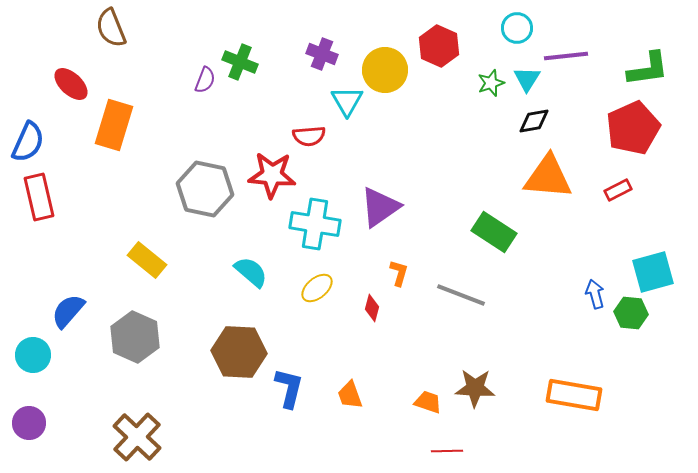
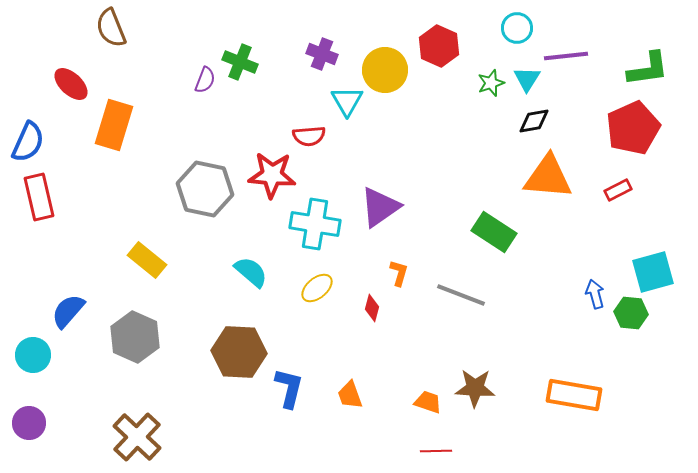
red line at (447, 451): moved 11 px left
